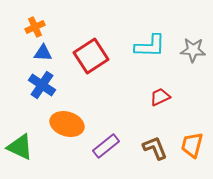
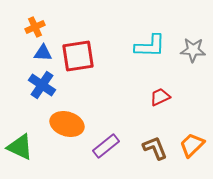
red square: moved 13 px left; rotated 24 degrees clockwise
orange trapezoid: rotated 32 degrees clockwise
